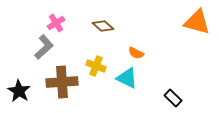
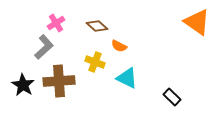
orange triangle: rotated 20 degrees clockwise
brown diamond: moved 6 px left
orange semicircle: moved 17 px left, 7 px up
yellow cross: moved 1 px left, 4 px up
brown cross: moved 3 px left, 1 px up
black star: moved 4 px right, 6 px up
black rectangle: moved 1 px left, 1 px up
